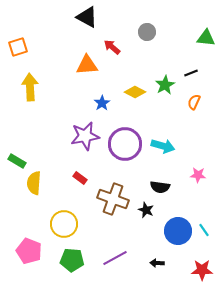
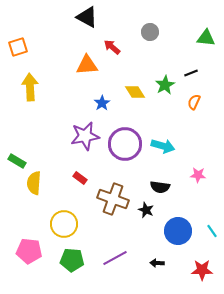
gray circle: moved 3 px right
yellow diamond: rotated 30 degrees clockwise
cyan line: moved 8 px right, 1 px down
pink pentagon: rotated 15 degrees counterclockwise
